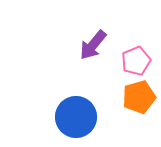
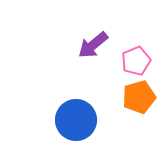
purple arrow: rotated 12 degrees clockwise
blue circle: moved 3 px down
